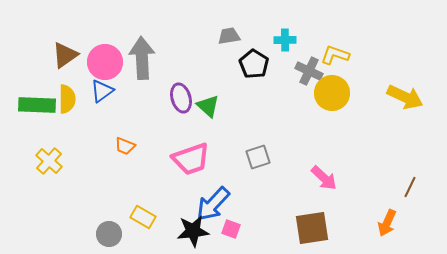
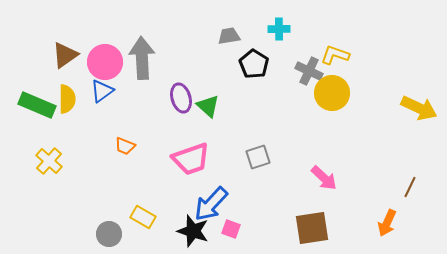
cyan cross: moved 6 px left, 11 px up
yellow arrow: moved 14 px right, 11 px down
green rectangle: rotated 21 degrees clockwise
blue arrow: moved 2 px left
black star: rotated 24 degrees clockwise
